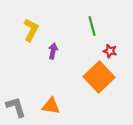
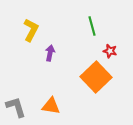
purple arrow: moved 3 px left, 2 px down
orange square: moved 3 px left
